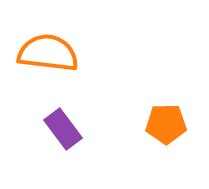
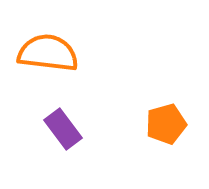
orange pentagon: rotated 15 degrees counterclockwise
